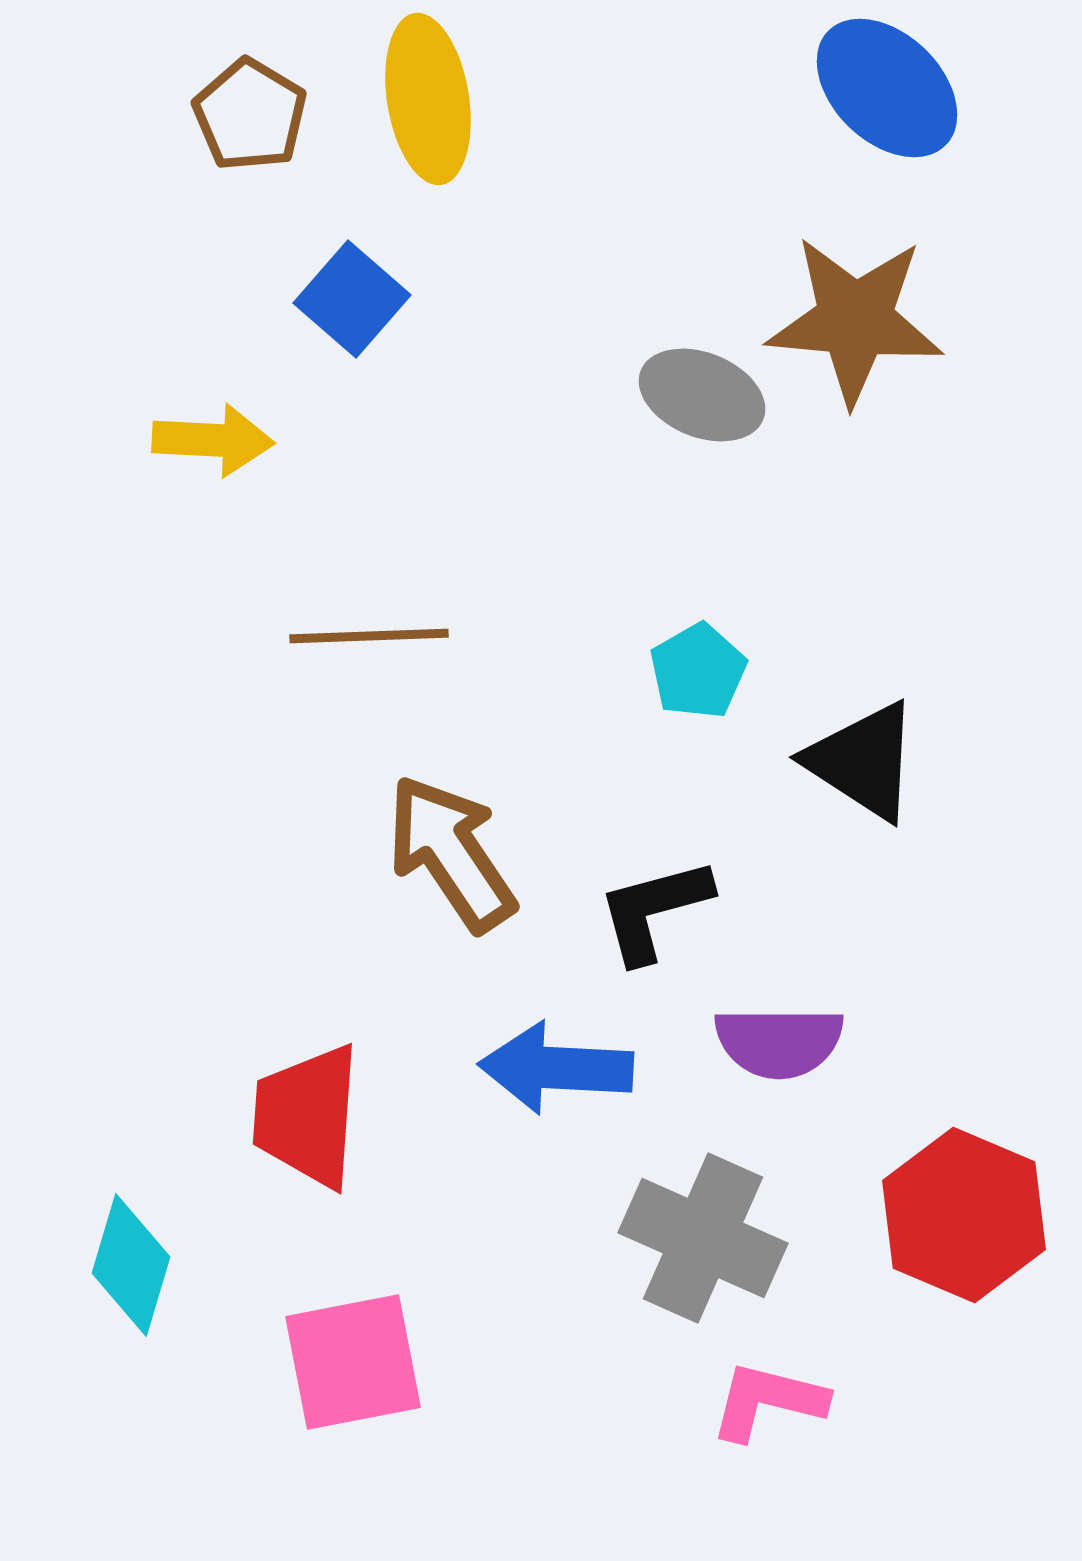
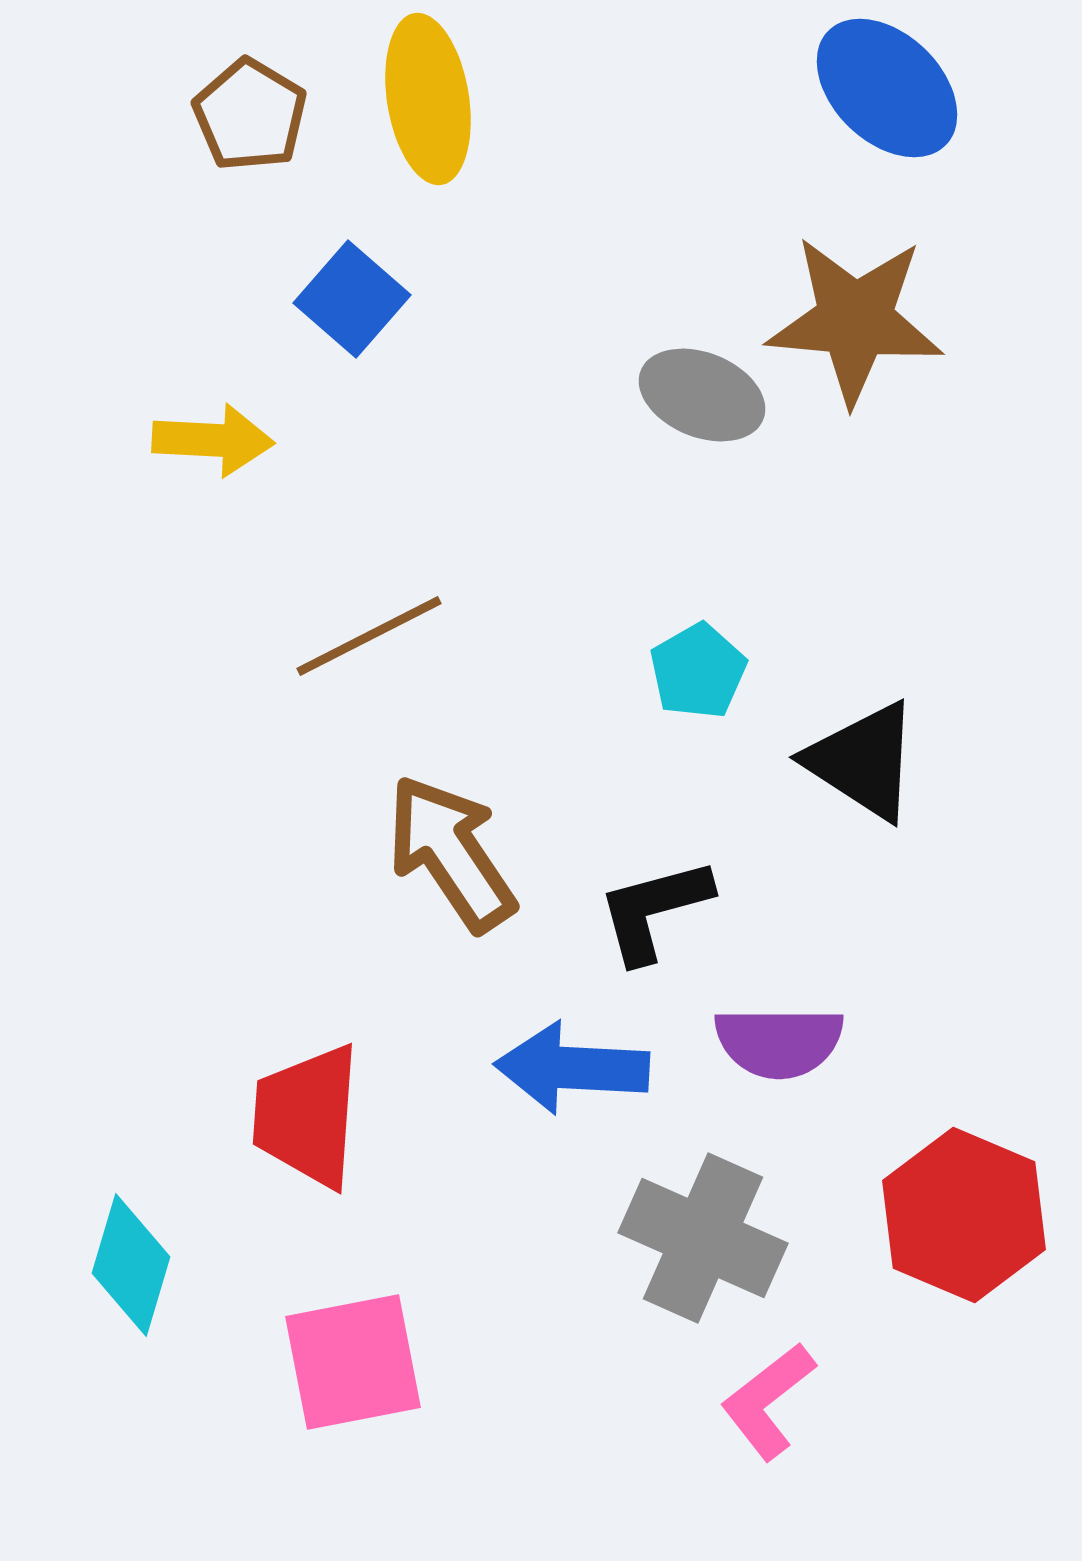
brown line: rotated 25 degrees counterclockwise
blue arrow: moved 16 px right
pink L-shape: rotated 52 degrees counterclockwise
